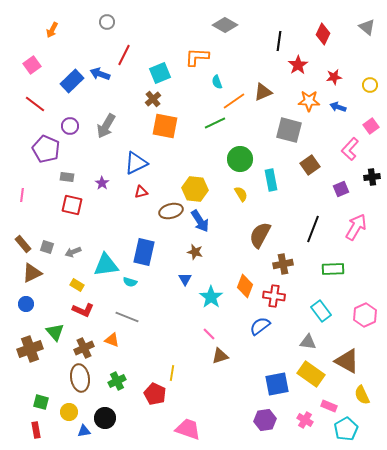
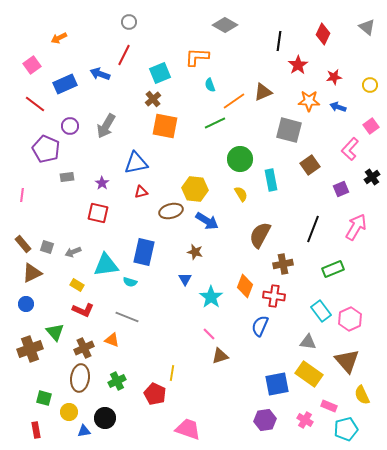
gray circle at (107, 22): moved 22 px right
orange arrow at (52, 30): moved 7 px right, 8 px down; rotated 35 degrees clockwise
blue rectangle at (72, 81): moved 7 px left, 3 px down; rotated 20 degrees clockwise
cyan semicircle at (217, 82): moved 7 px left, 3 px down
blue triangle at (136, 163): rotated 15 degrees clockwise
gray rectangle at (67, 177): rotated 16 degrees counterclockwise
black cross at (372, 177): rotated 28 degrees counterclockwise
red square at (72, 205): moved 26 px right, 8 px down
blue arrow at (200, 221): moved 7 px right; rotated 25 degrees counterclockwise
green rectangle at (333, 269): rotated 20 degrees counterclockwise
pink hexagon at (365, 315): moved 15 px left, 4 px down
blue semicircle at (260, 326): rotated 30 degrees counterclockwise
brown triangle at (347, 361): rotated 20 degrees clockwise
yellow rectangle at (311, 374): moved 2 px left
brown ellipse at (80, 378): rotated 16 degrees clockwise
green square at (41, 402): moved 3 px right, 4 px up
cyan pentagon at (346, 429): rotated 15 degrees clockwise
